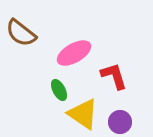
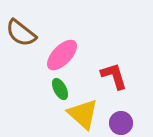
pink ellipse: moved 12 px left, 2 px down; rotated 16 degrees counterclockwise
green ellipse: moved 1 px right, 1 px up
yellow triangle: rotated 8 degrees clockwise
purple circle: moved 1 px right, 1 px down
